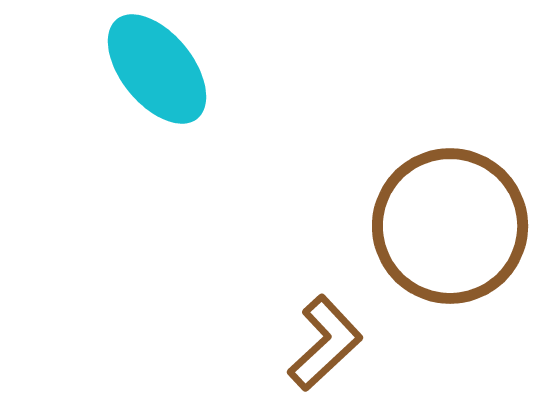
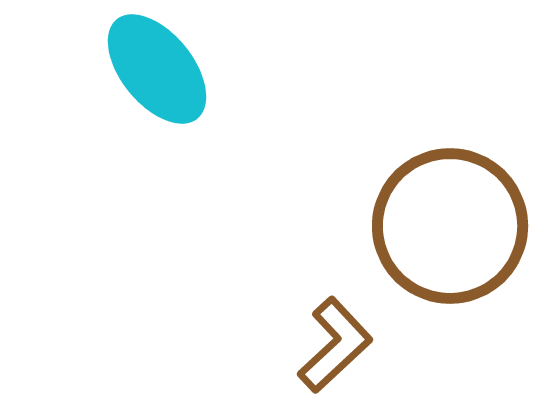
brown L-shape: moved 10 px right, 2 px down
